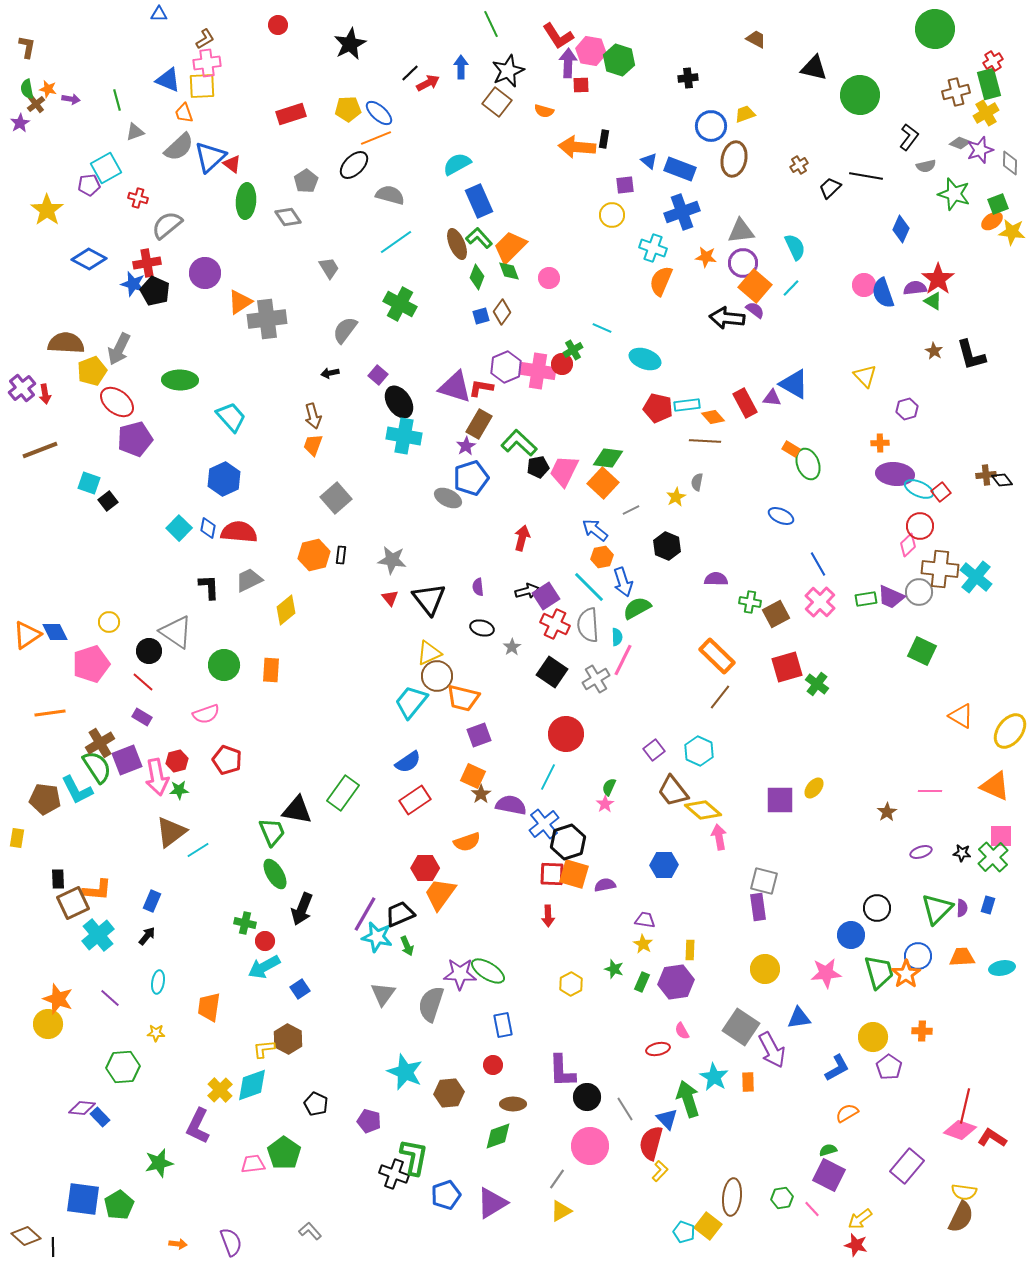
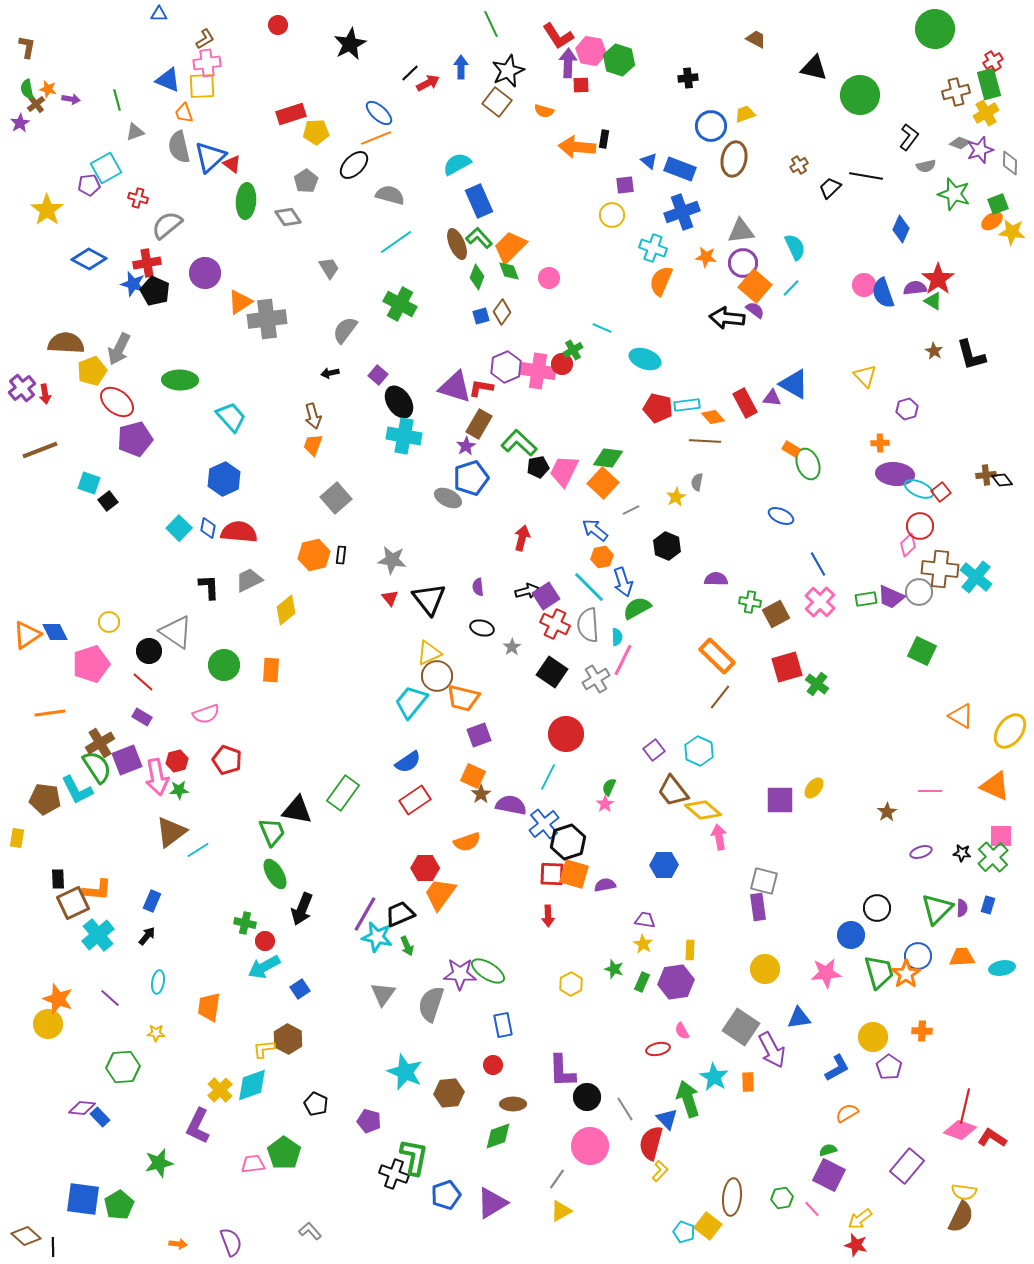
yellow pentagon at (348, 109): moved 32 px left, 23 px down
gray semicircle at (179, 147): rotated 120 degrees clockwise
